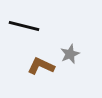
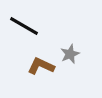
black line: rotated 16 degrees clockwise
